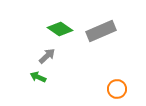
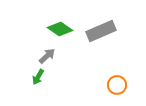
green arrow: rotated 84 degrees counterclockwise
orange circle: moved 4 px up
